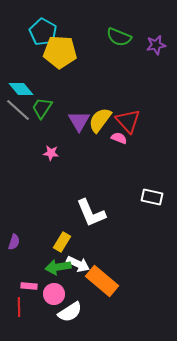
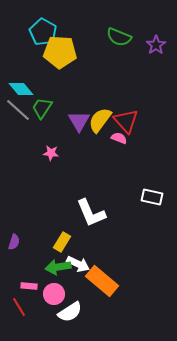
purple star: rotated 24 degrees counterclockwise
red triangle: moved 2 px left
red line: rotated 30 degrees counterclockwise
